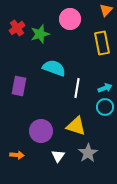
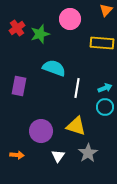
yellow rectangle: rotated 75 degrees counterclockwise
